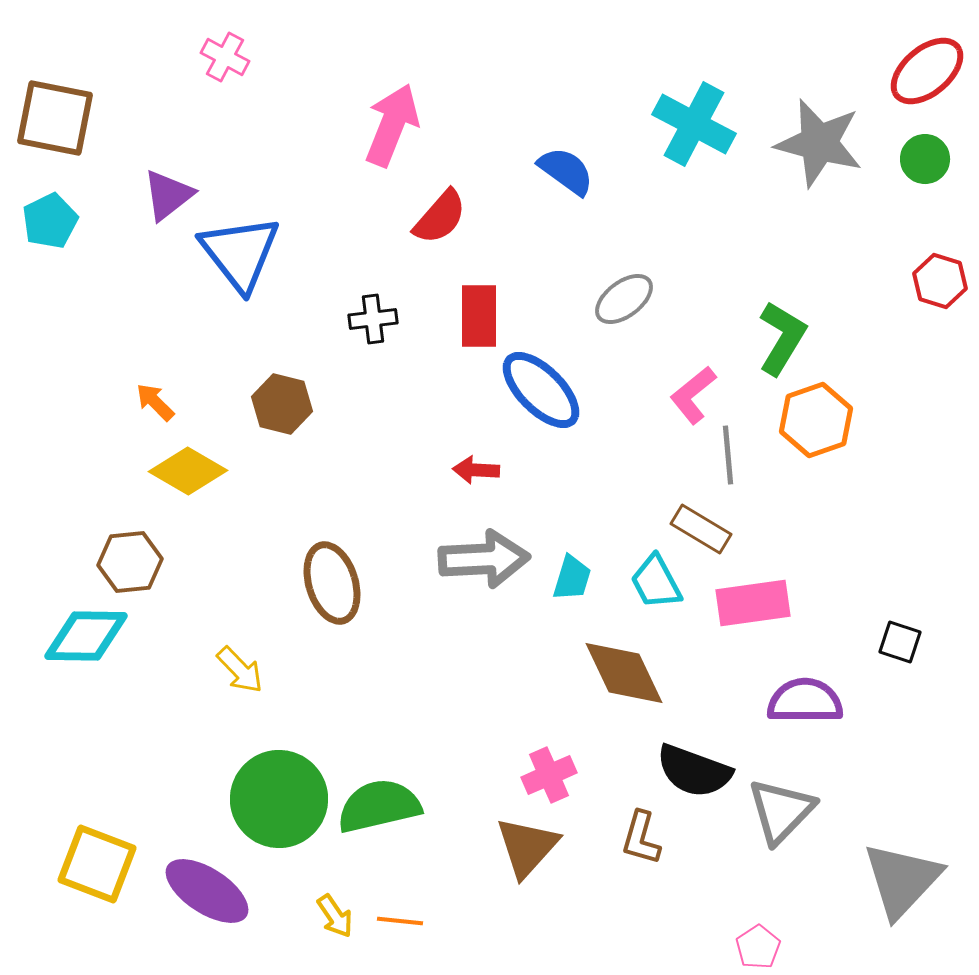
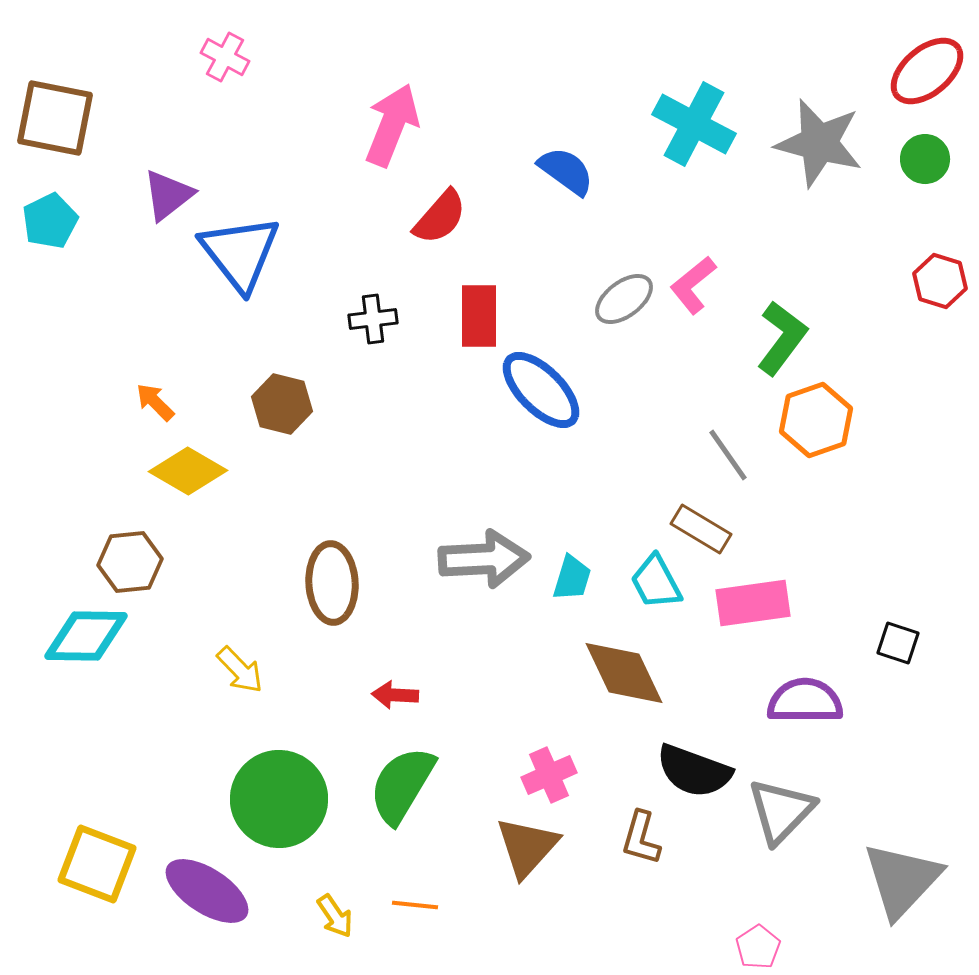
green L-shape at (782, 338): rotated 6 degrees clockwise
pink L-shape at (693, 395): moved 110 px up
gray line at (728, 455): rotated 30 degrees counterclockwise
red arrow at (476, 470): moved 81 px left, 225 px down
brown ellipse at (332, 583): rotated 14 degrees clockwise
black square at (900, 642): moved 2 px left, 1 px down
green semicircle at (379, 806): moved 23 px right, 21 px up; rotated 46 degrees counterclockwise
orange line at (400, 921): moved 15 px right, 16 px up
